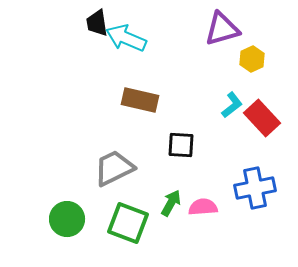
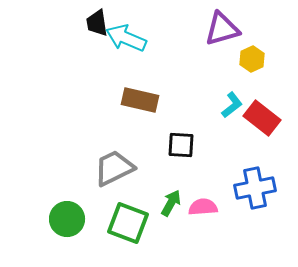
red rectangle: rotated 9 degrees counterclockwise
